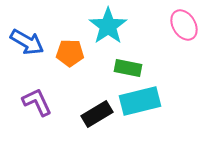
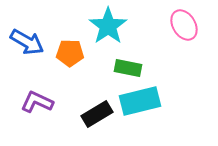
purple L-shape: rotated 40 degrees counterclockwise
